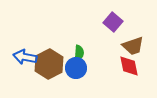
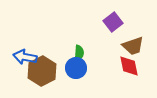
purple square: rotated 12 degrees clockwise
brown hexagon: moved 7 px left, 7 px down
